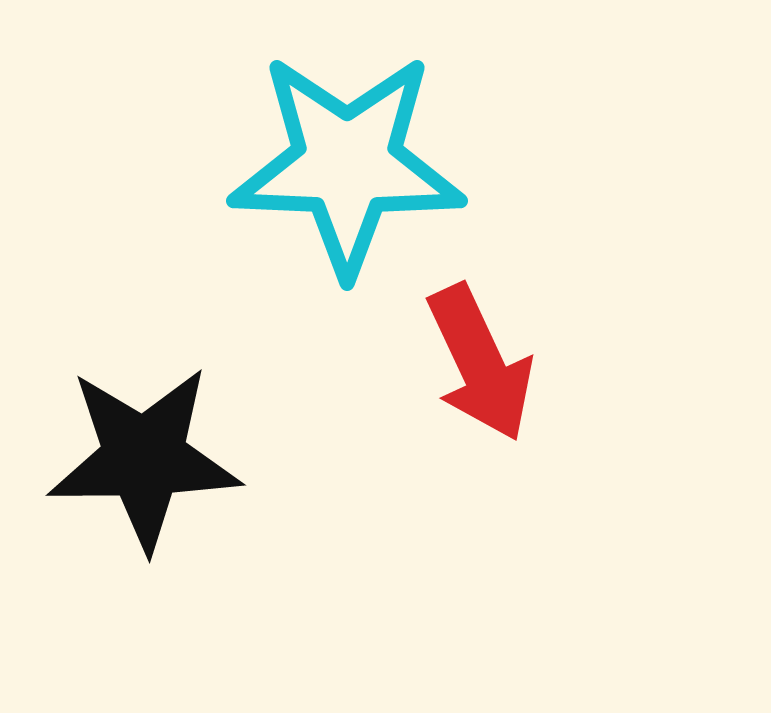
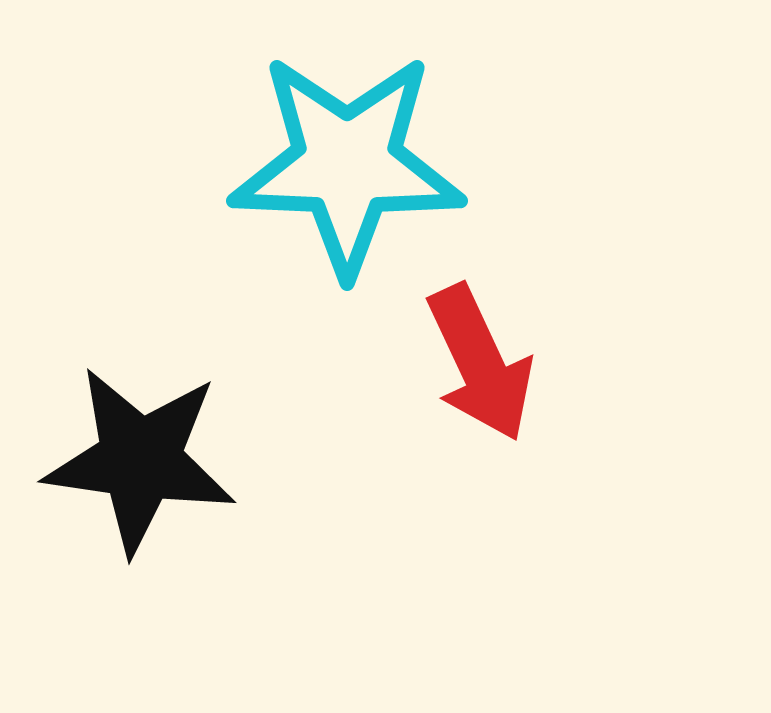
black star: moved 4 px left, 2 px down; rotated 9 degrees clockwise
